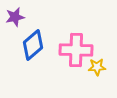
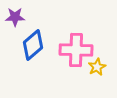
purple star: rotated 12 degrees clockwise
yellow star: rotated 24 degrees counterclockwise
